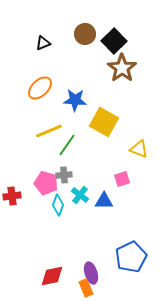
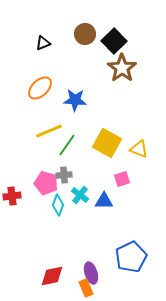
yellow square: moved 3 px right, 21 px down
